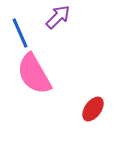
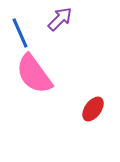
purple arrow: moved 2 px right, 2 px down
pink semicircle: rotated 6 degrees counterclockwise
